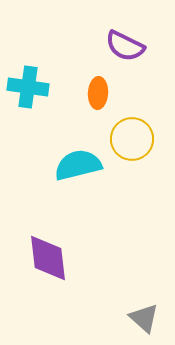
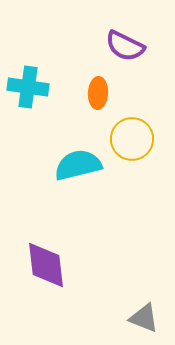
purple diamond: moved 2 px left, 7 px down
gray triangle: rotated 20 degrees counterclockwise
